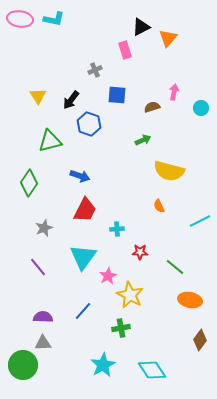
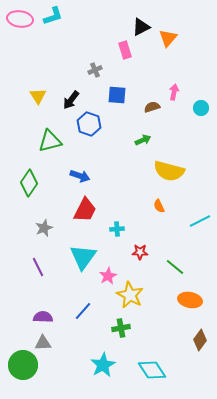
cyan L-shape: moved 1 px left, 3 px up; rotated 30 degrees counterclockwise
purple line: rotated 12 degrees clockwise
